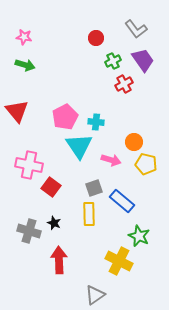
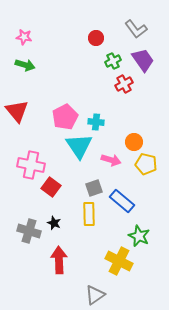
pink cross: moved 2 px right
